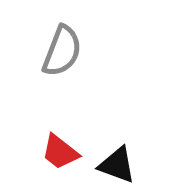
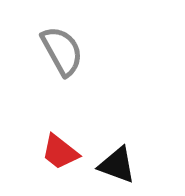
gray semicircle: rotated 50 degrees counterclockwise
